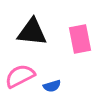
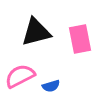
black triangle: moved 4 px right; rotated 20 degrees counterclockwise
blue semicircle: moved 1 px left
